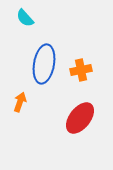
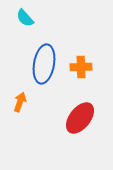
orange cross: moved 3 px up; rotated 10 degrees clockwise
